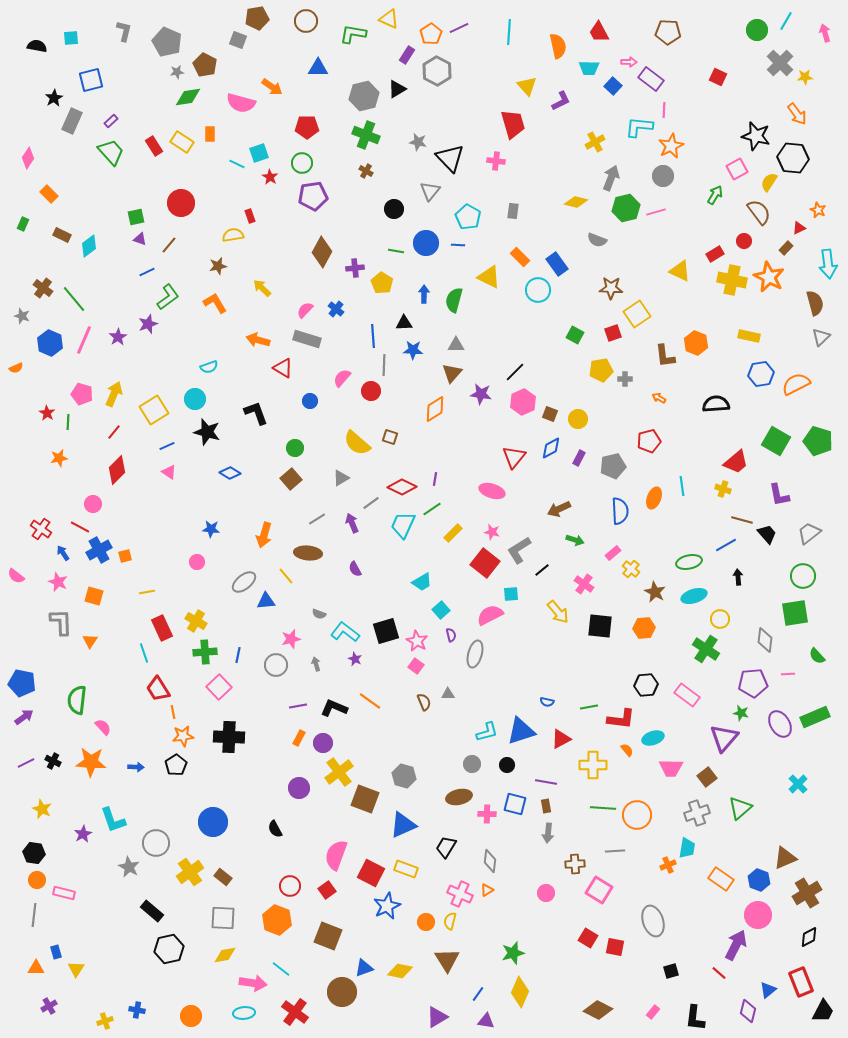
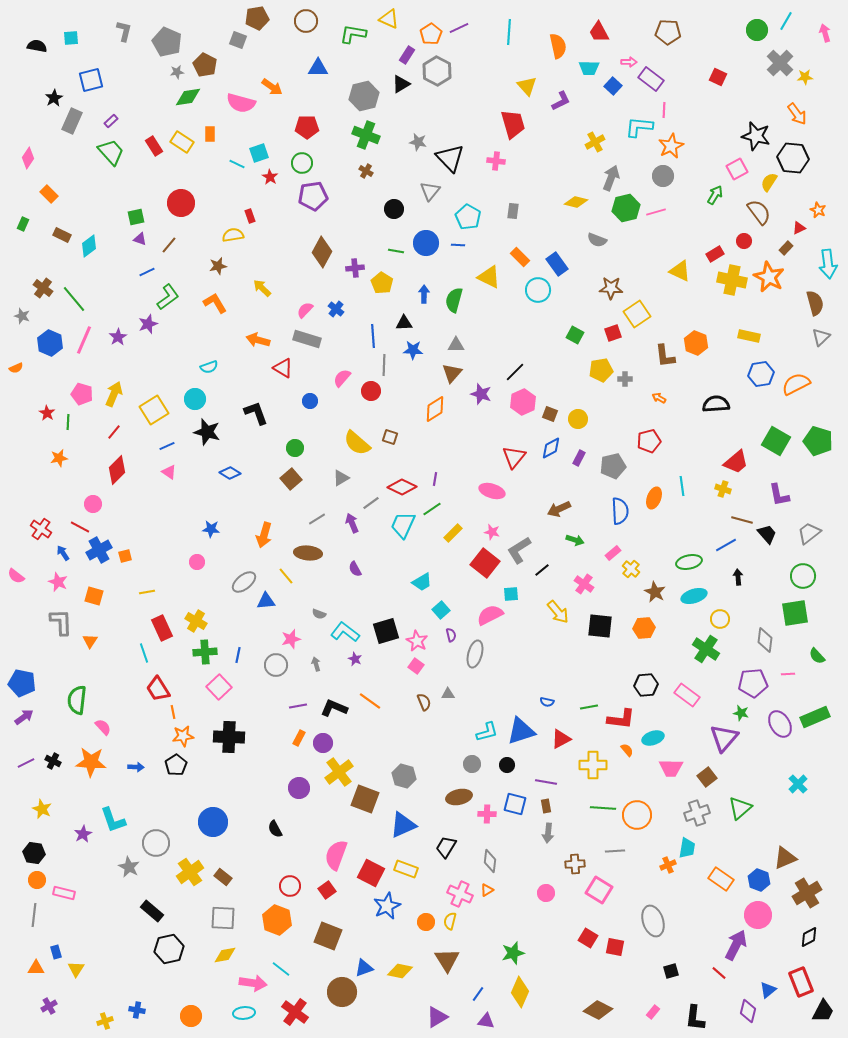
black triangle at (397, 89): moved 4 px right, 5 px up
purple star at (481, 394): rotated 10 degrees clockwise
